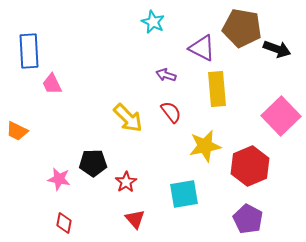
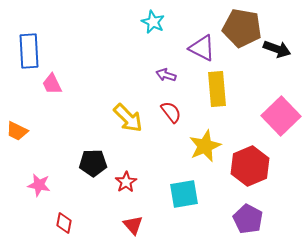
yellow star: rotated 12 degrees counterclockwise
pink star: moved 20 px left, 6 px down
red triangle: moved 2 px left, 6 px down
